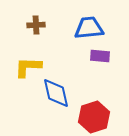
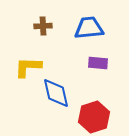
brown cross: moved 7 px right, 1 px down
purple rectangle: moved 2 px left, 7 px down
